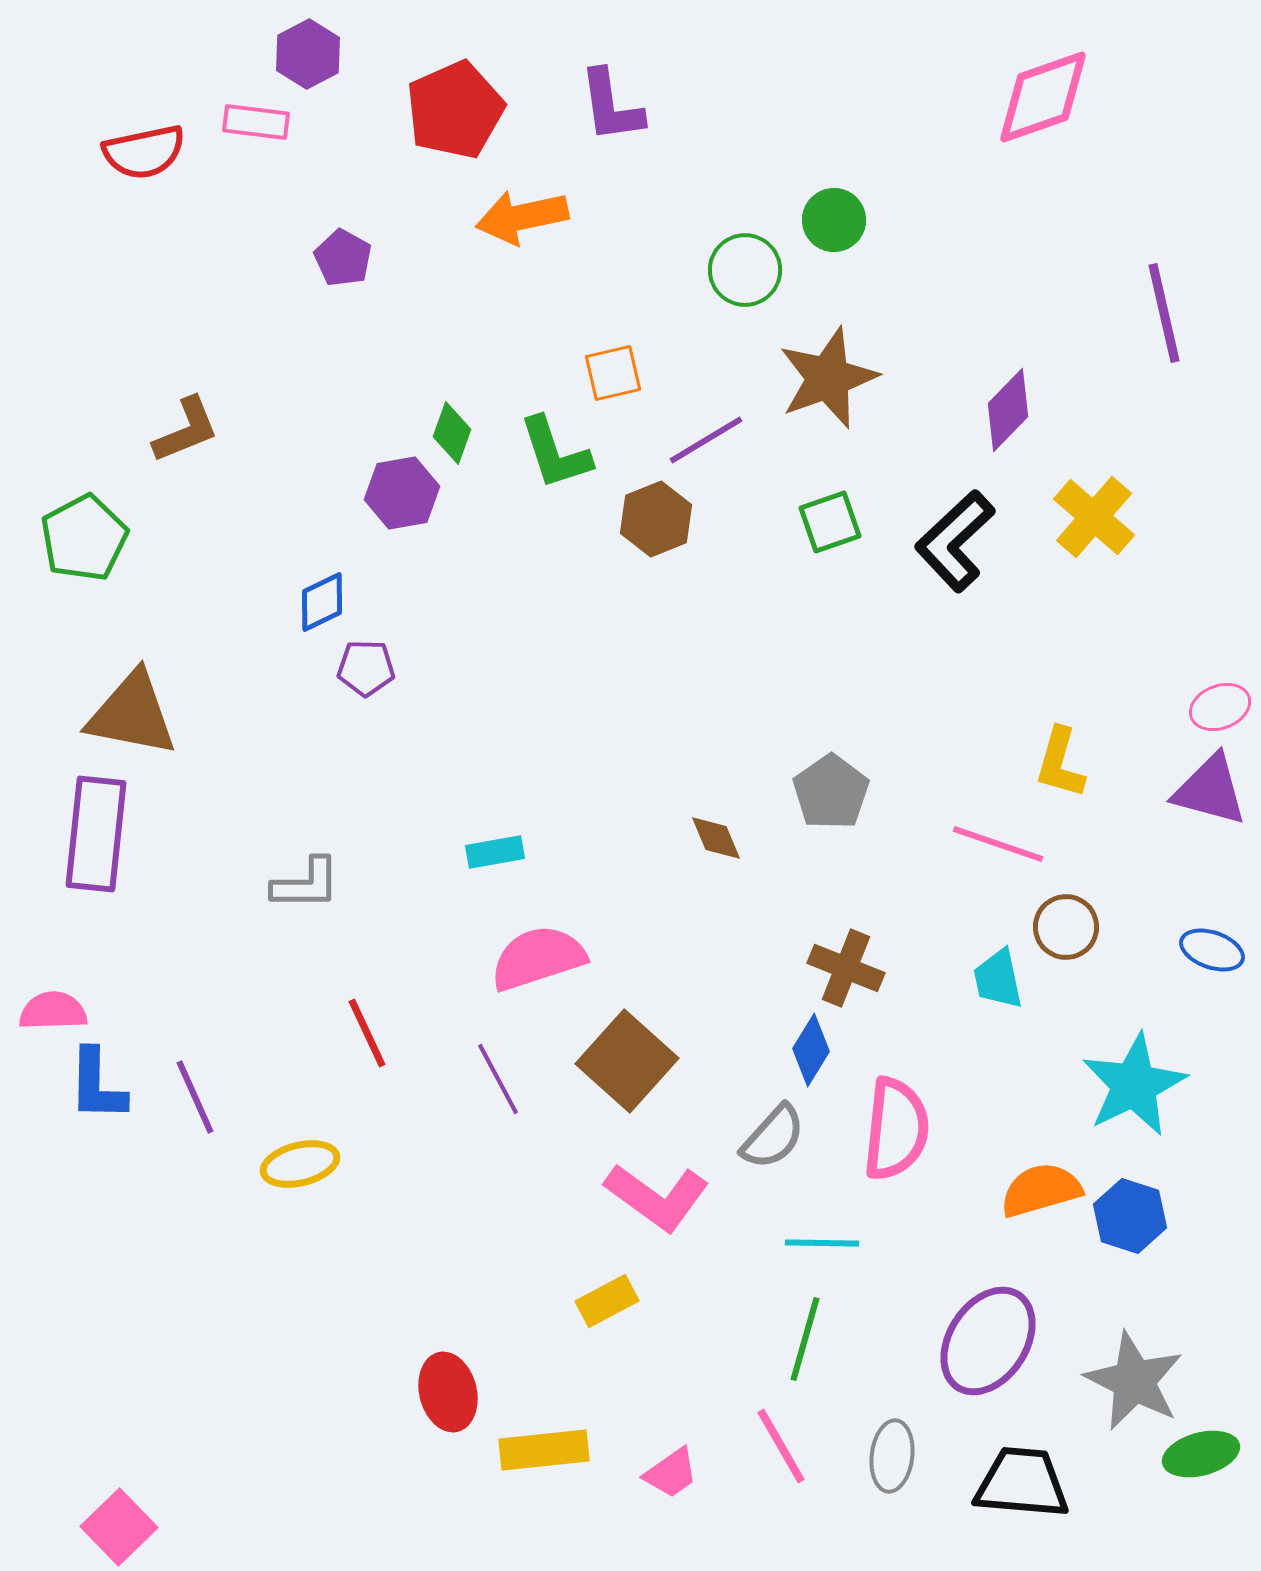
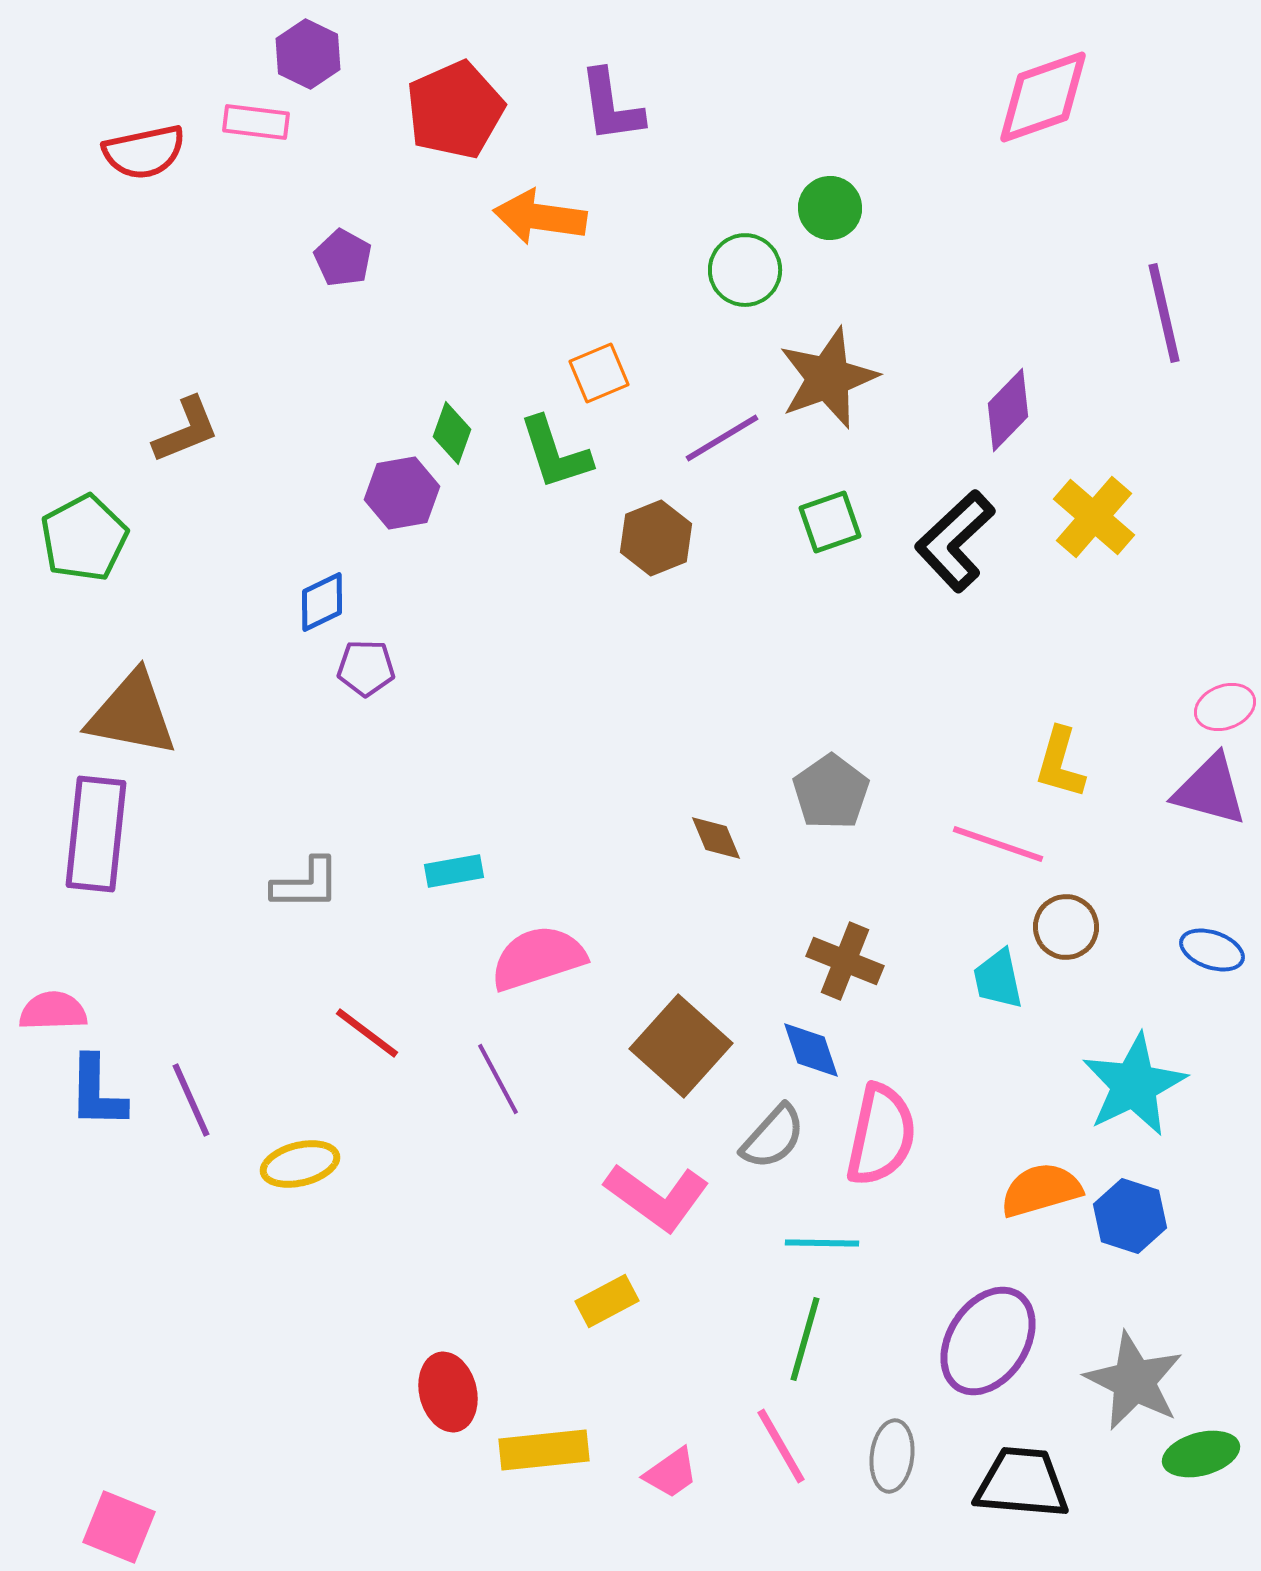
purple hexagon at (308, 54): rotated 6 degrees counterclockwise
orange arrow at (522, 217): moved 18 px right; rotated 20 degrees clockwise
green circle at (834, 220): moved 4 px left, 12 px up
orange square at (613, 373): moved 14 px left; rotated 10 degrees counterclockwise
purple line at (706, 440): moved 16 px right, 2 px up
brown hexagon at (656, 519): moved 19 px down
pink ellipse at (1220, 707): moved 5 px right
cyan rectangle at (495, 852): moved 41 px left, 19 px down
brown cross at (846, 968): moved 1 px left, 7 px up
red line at (367, 1033): rotated 28 degrees counterclockwise
blue diamond at (811, 1050): rotated 50 degrees counterclockwise
brown square at (627, 1061): moved 54 px right, 15 px up
blue L-shape at (97, 1085): moved 7 px down
purple line at (195, 1097): moved 4 px left, 3 px down
pink semicircle at (896, 1129): moved 15 px left, 6 px down; rotated 6 degrees clockwise
pink square at (119, 1527): rotated 24 degrees counterclockwise
